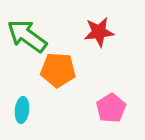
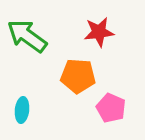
orange pentagon: moved 20 px right, 6 px down
pink pentagon: rotated 16 degrees counterclockwise
